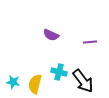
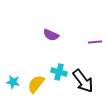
purple line: moved 5 px right
yellow semicircle: moved 1 px right; rotated 24 degrees clockwise
